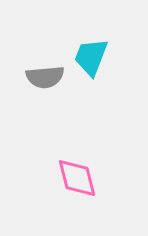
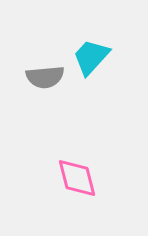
cyan trapezoid: rotated 21 degrees clockwise
